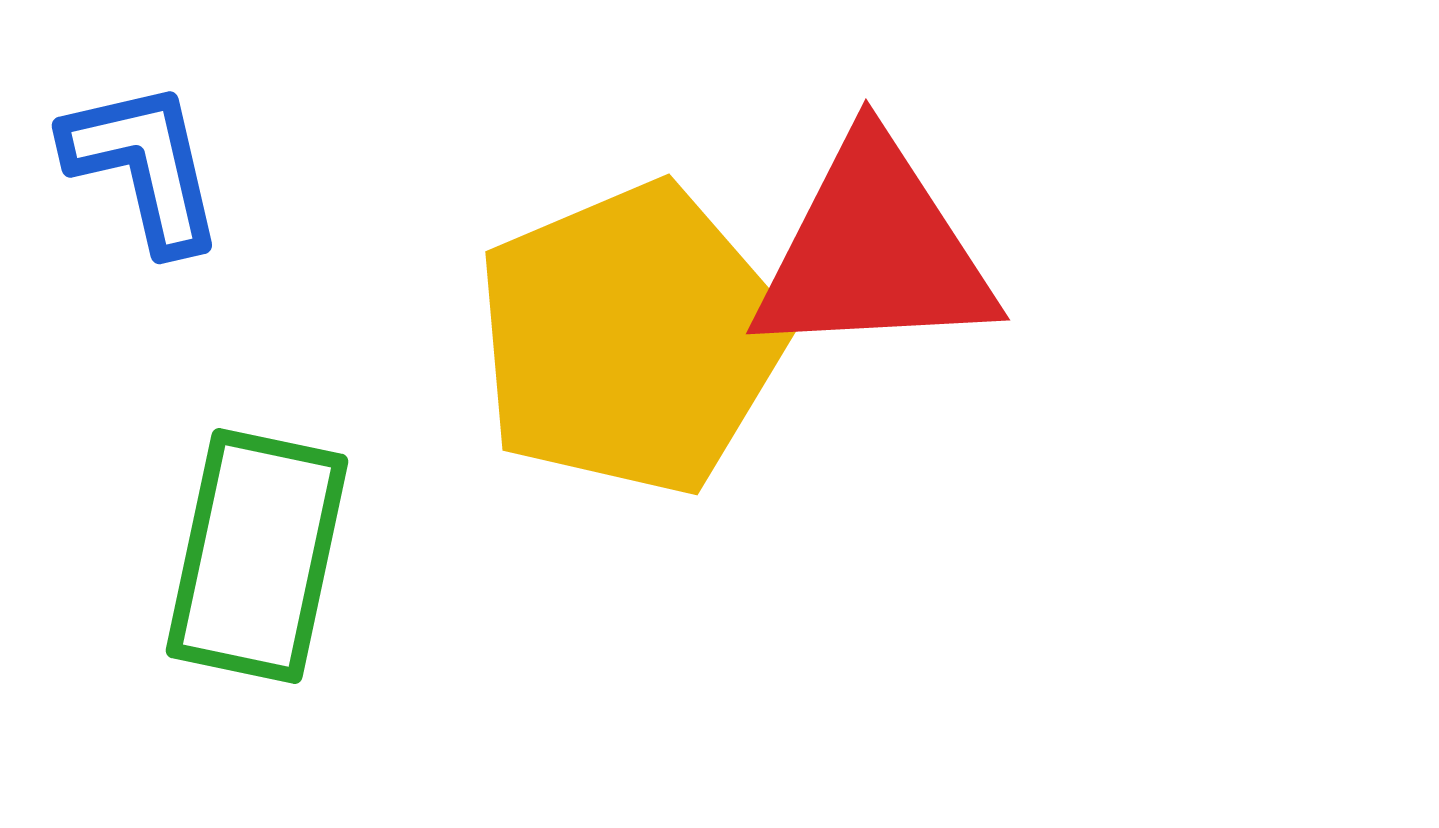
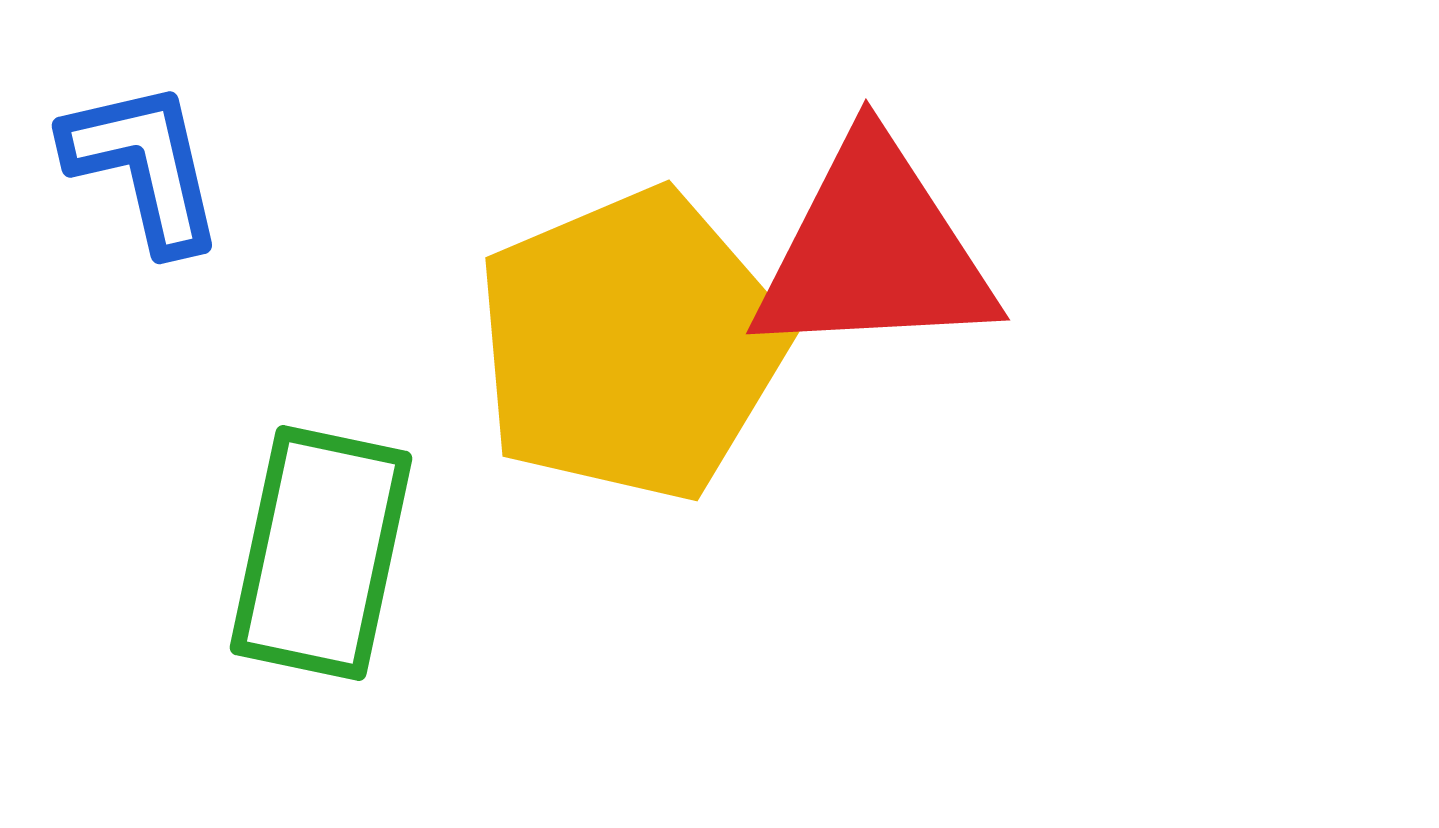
yellow pentagon: moved 6 px down
green rectangle: moved 64 px right, 3 px up
